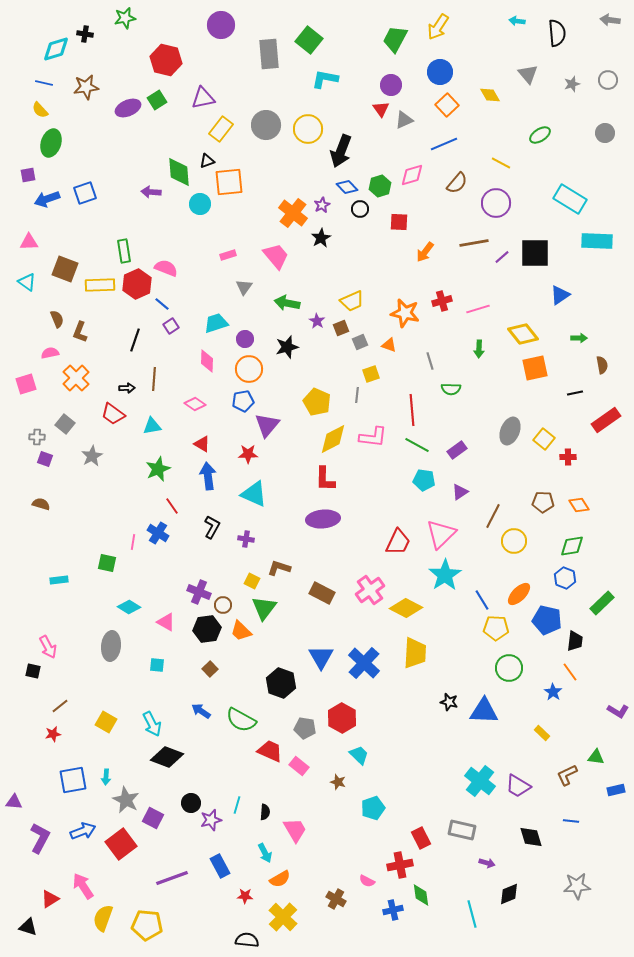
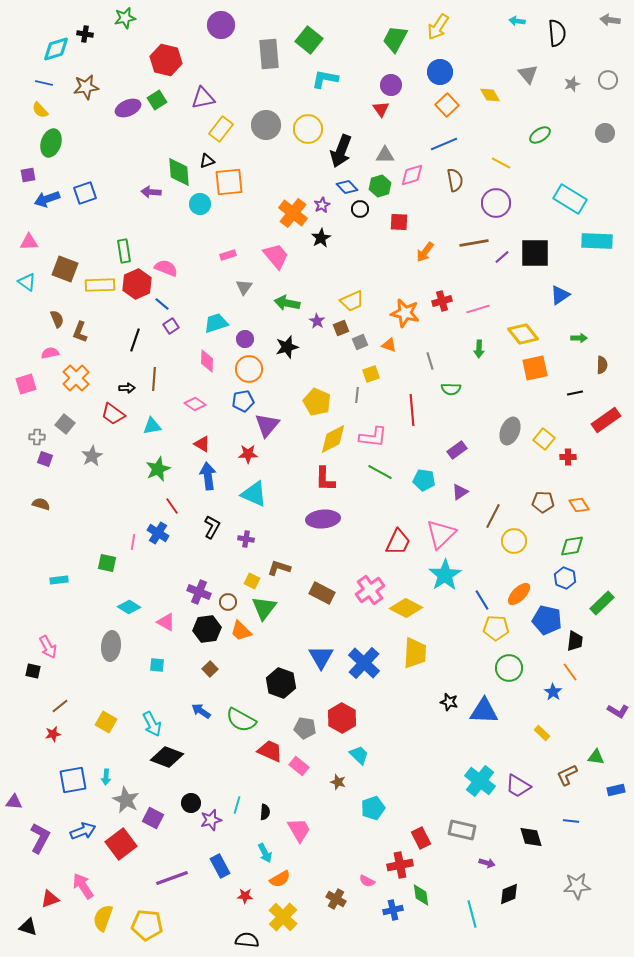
gray triangle at (404, 120): moved 19 px left, 35 px down; rotated 24 degrees clockwise
brown semicircle at (457, 183): moved 2 px left, 3 px up; rotated 50 degrees counterclockwise
brown semicircle at (602, 365): rotated 12 degrees clockwise
green line at (417, 445): moved 37 px left, 27 px down
brown circle at (223, 605): moved 5 px right, 3 px up
pink trapezoid at (295, 830): moved 4 px right
red triangle at (50, 899): rotated 12 degrees clockwise
